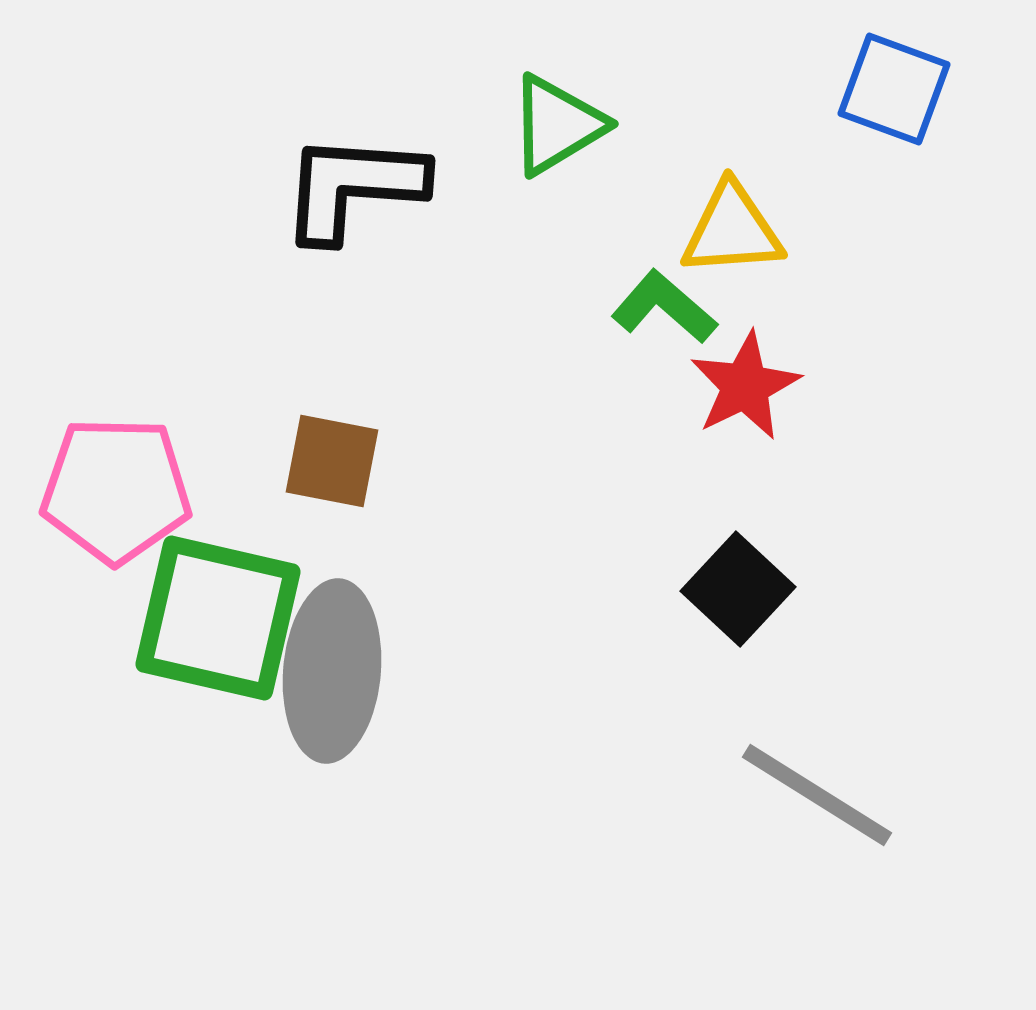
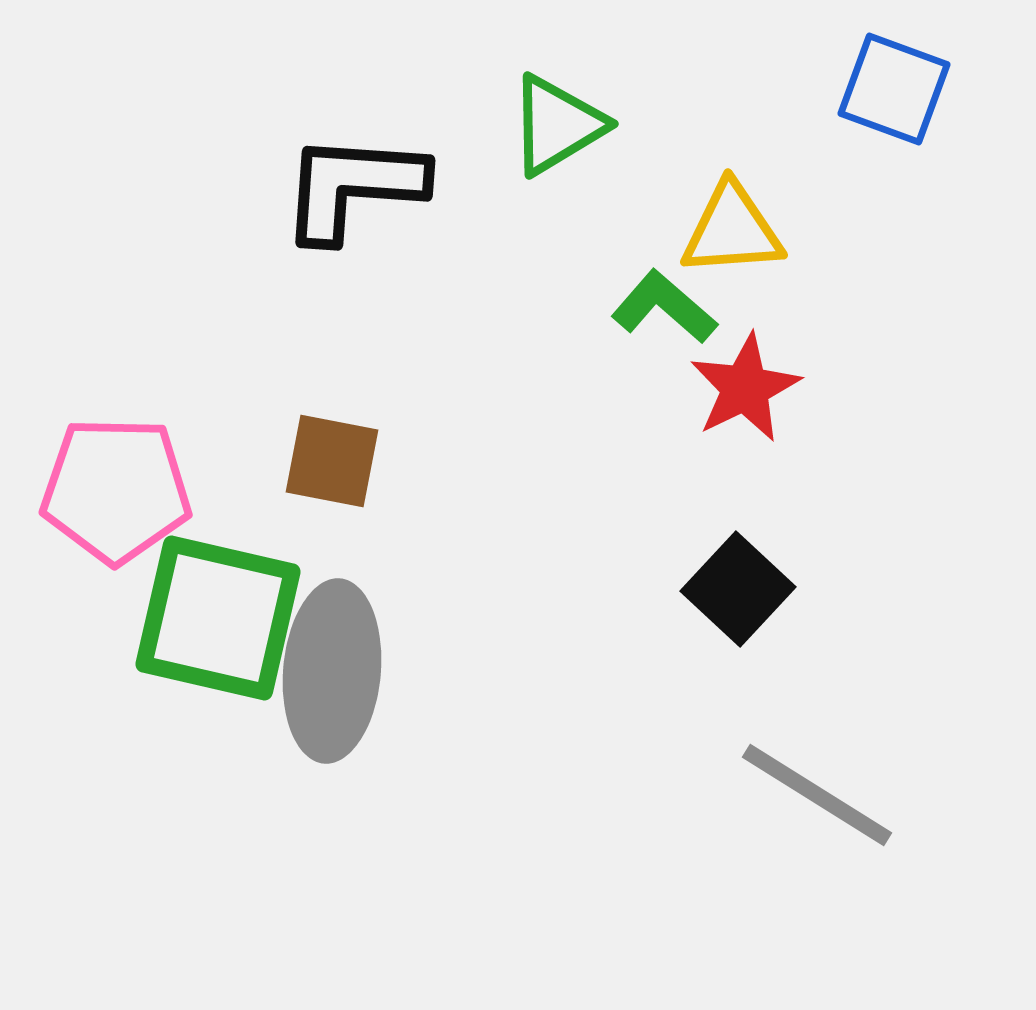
red star: moved 2 px down
